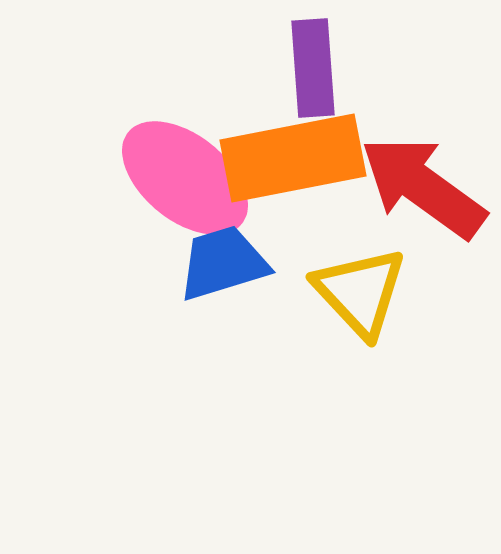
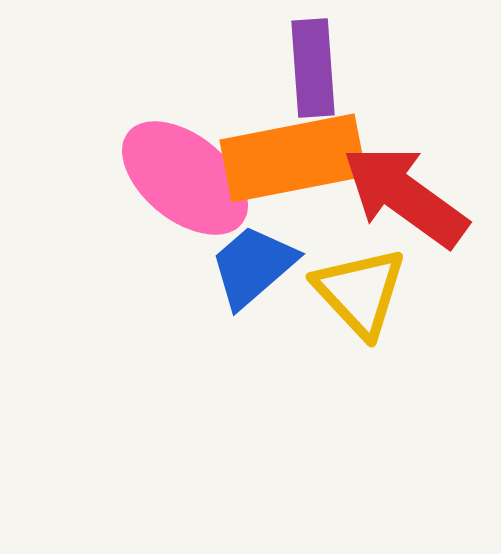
red arrow: moved 18 px left, 9 px down
blue trapezoid: moved 30 px right, 3 px down; rotated 24 degrees counterclockwise
